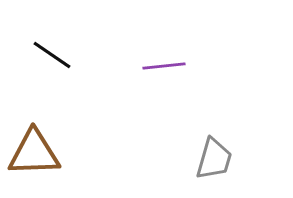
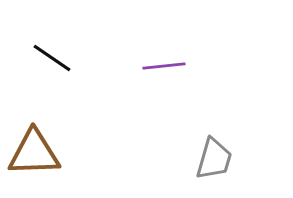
black line: moved 3 px down
